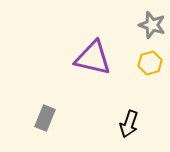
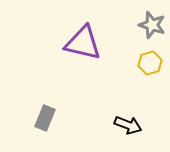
purple triangle: moved 10 px left, 15 px up
black arrow: moved 1 px left, 1 px down; rotated 88 degrees counterclockwise
